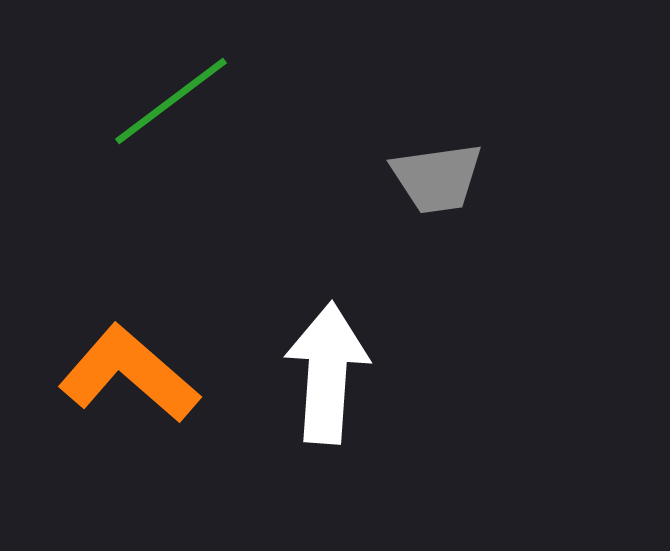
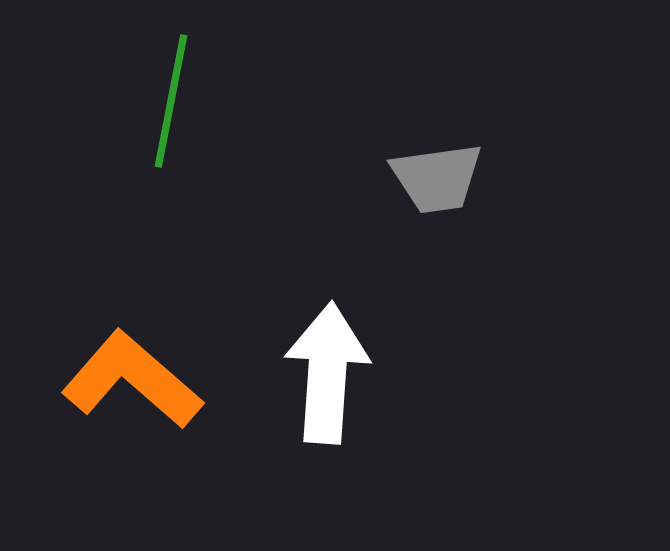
green line: rotated 42 degrees counterclockwise
orange L-shape: moved 3 px right, 6 px down
